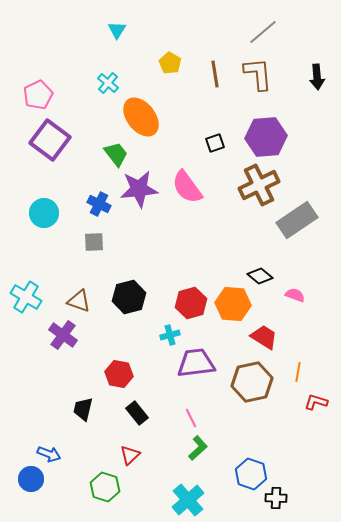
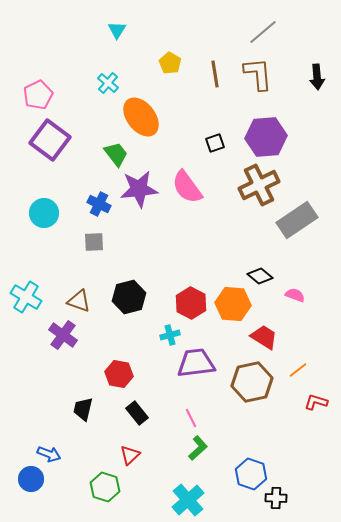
red hexagon at (191, 303): rotated 16 degrees counterclockwise
orange line at (298, 372): moved 2 px up; rotated 42 degrees clockwise
